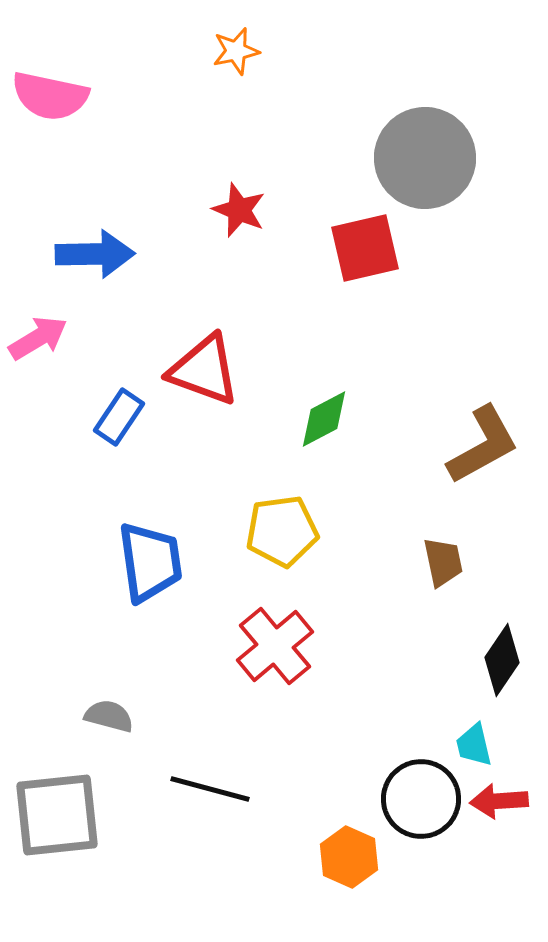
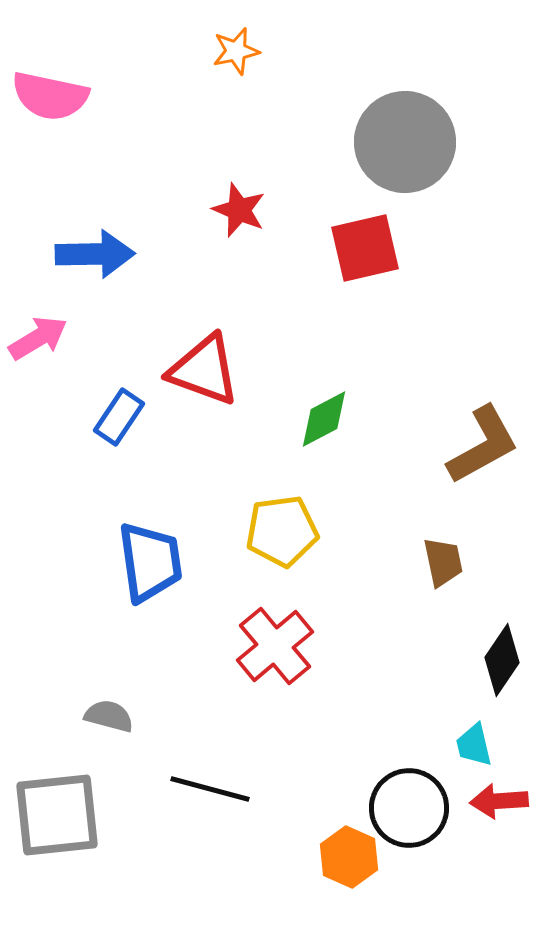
gray circle: moved 20 px left, 16 px up
black circle: moved 12 px left, 9 px down
